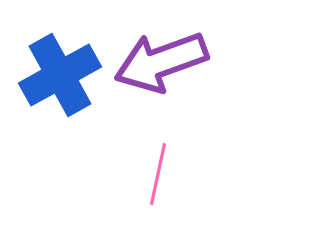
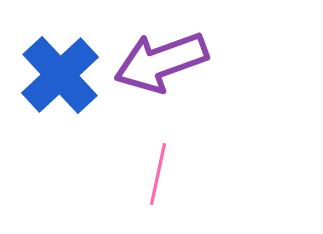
blue cross: rotated 14 degrees counterclockwise
